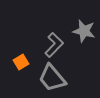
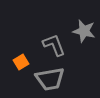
gray L-shape: rotated 65 degrees counterclockwise
gray trapezoid: moved 2 px left, 1 px down; rotated 60 degrees counterclockwise
